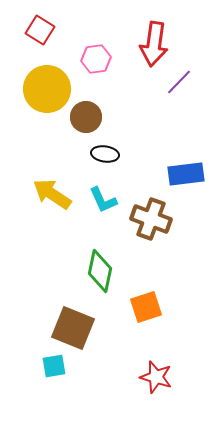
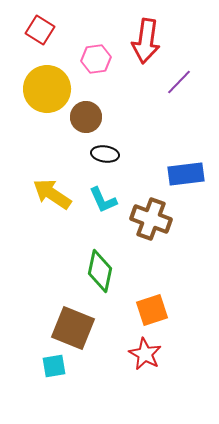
red arrow: moved 8 px left, 3 px up
orange square: moved 6 px right, 3 px down
red star: moved 11 px left, 23 px up; rotated 12 degrees clockwise
